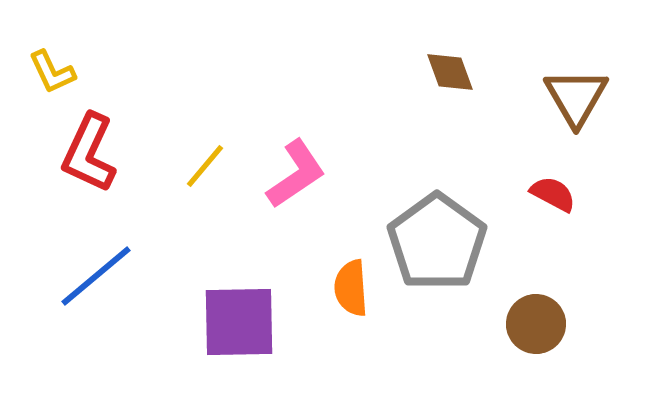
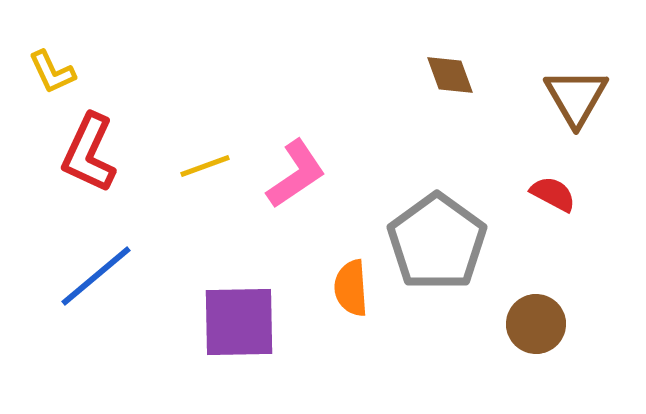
brown diamond: moved 3 px down
yellow line: rotated 30 degrees clockwise
